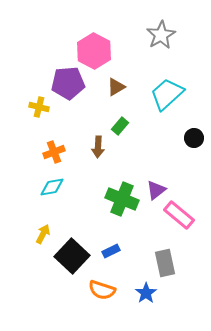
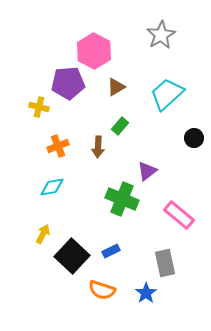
orange cross: moved 4 px right, 6 px up
purple triangle: moved 9 px left, 19 px up
